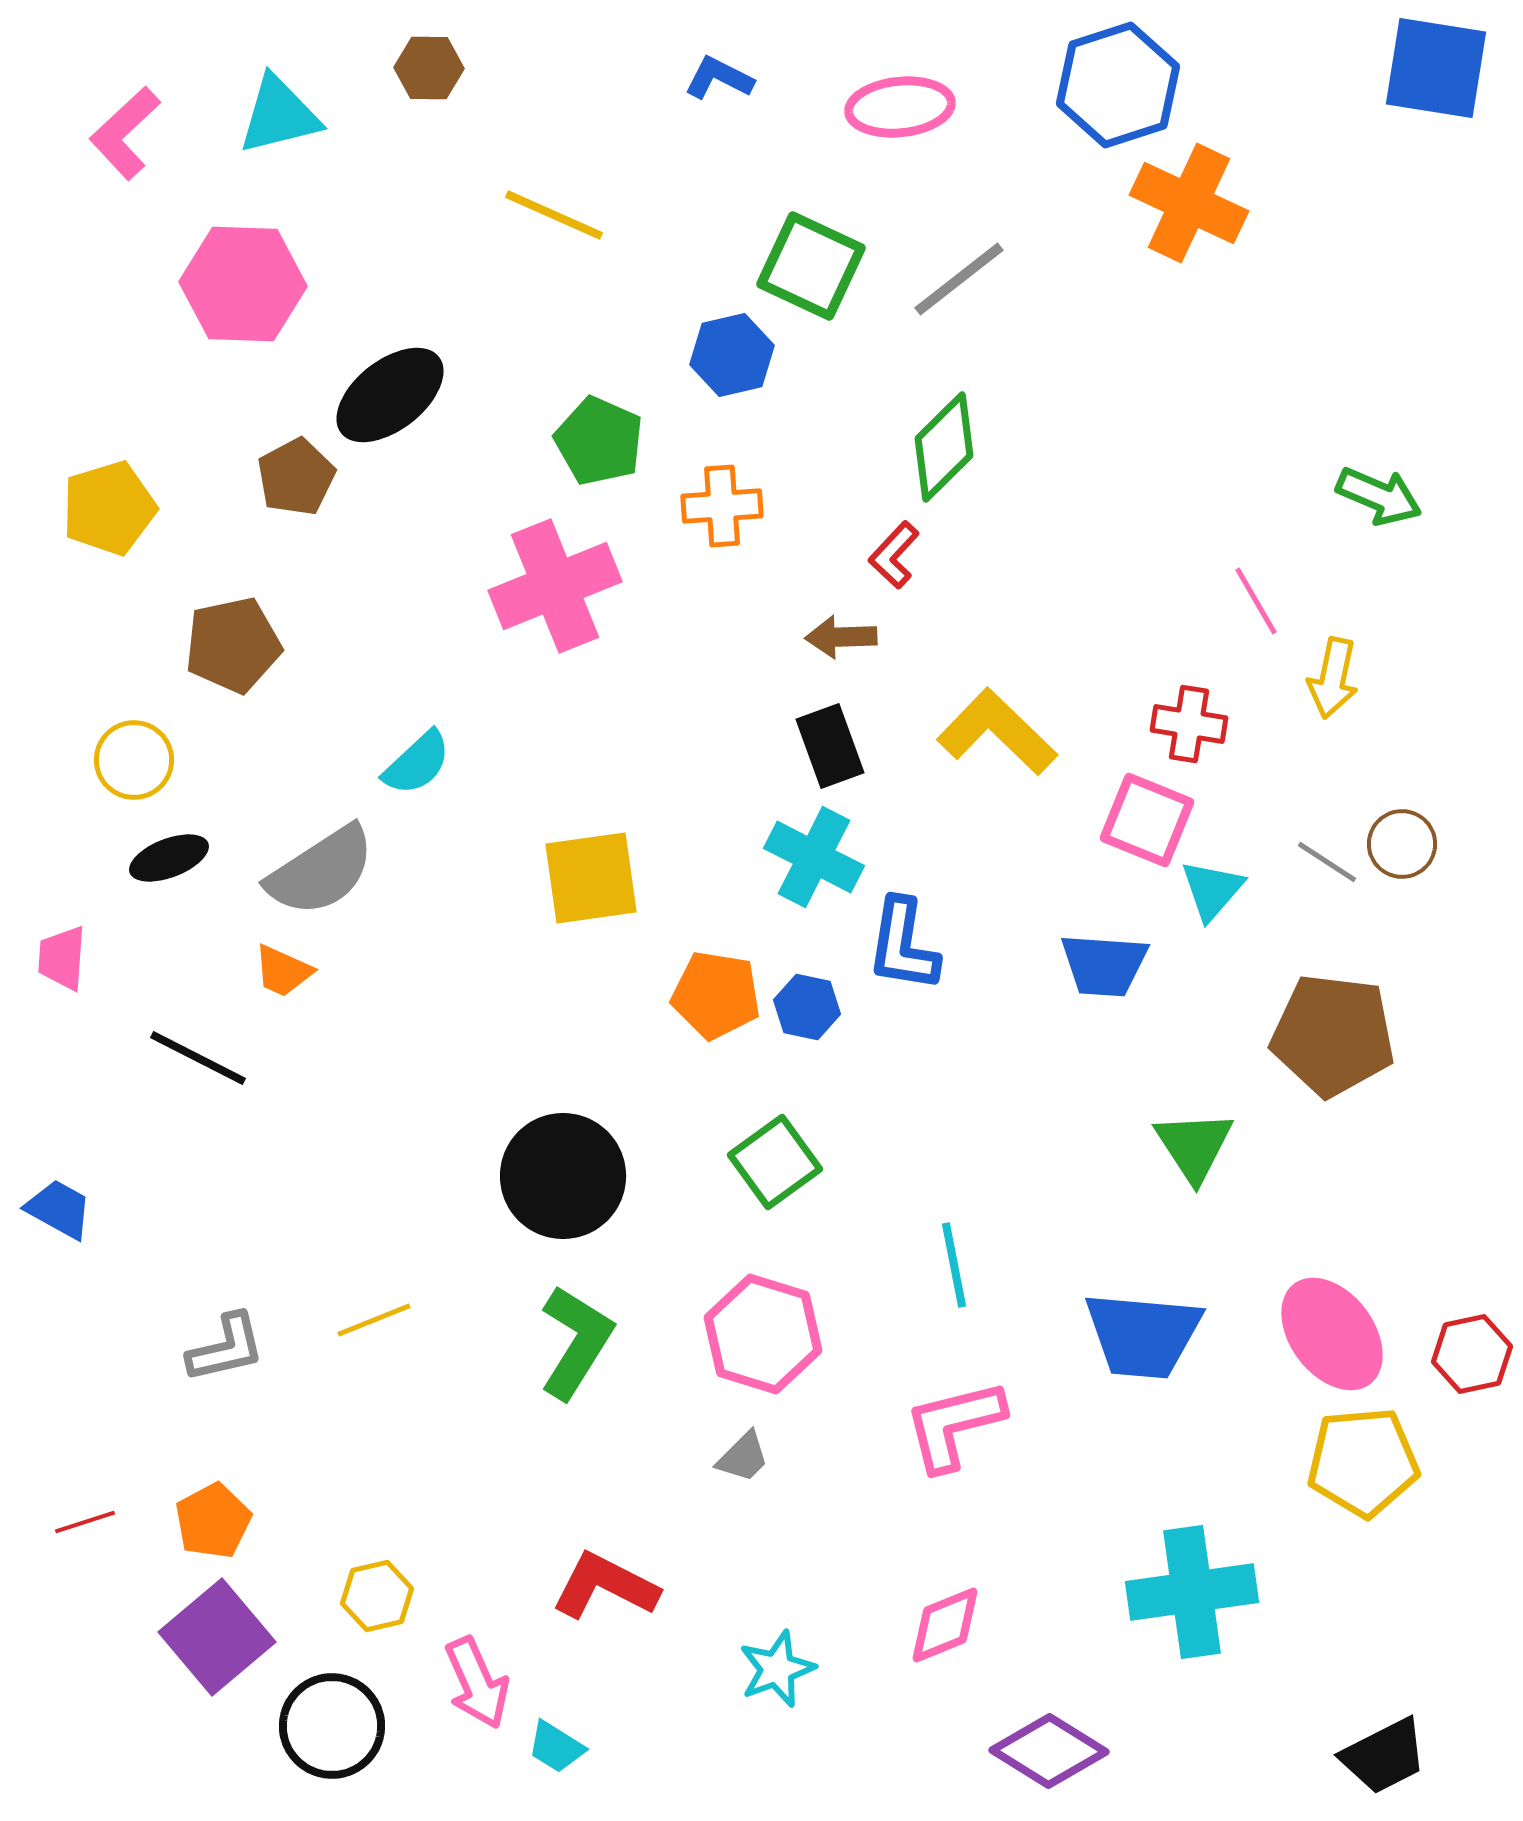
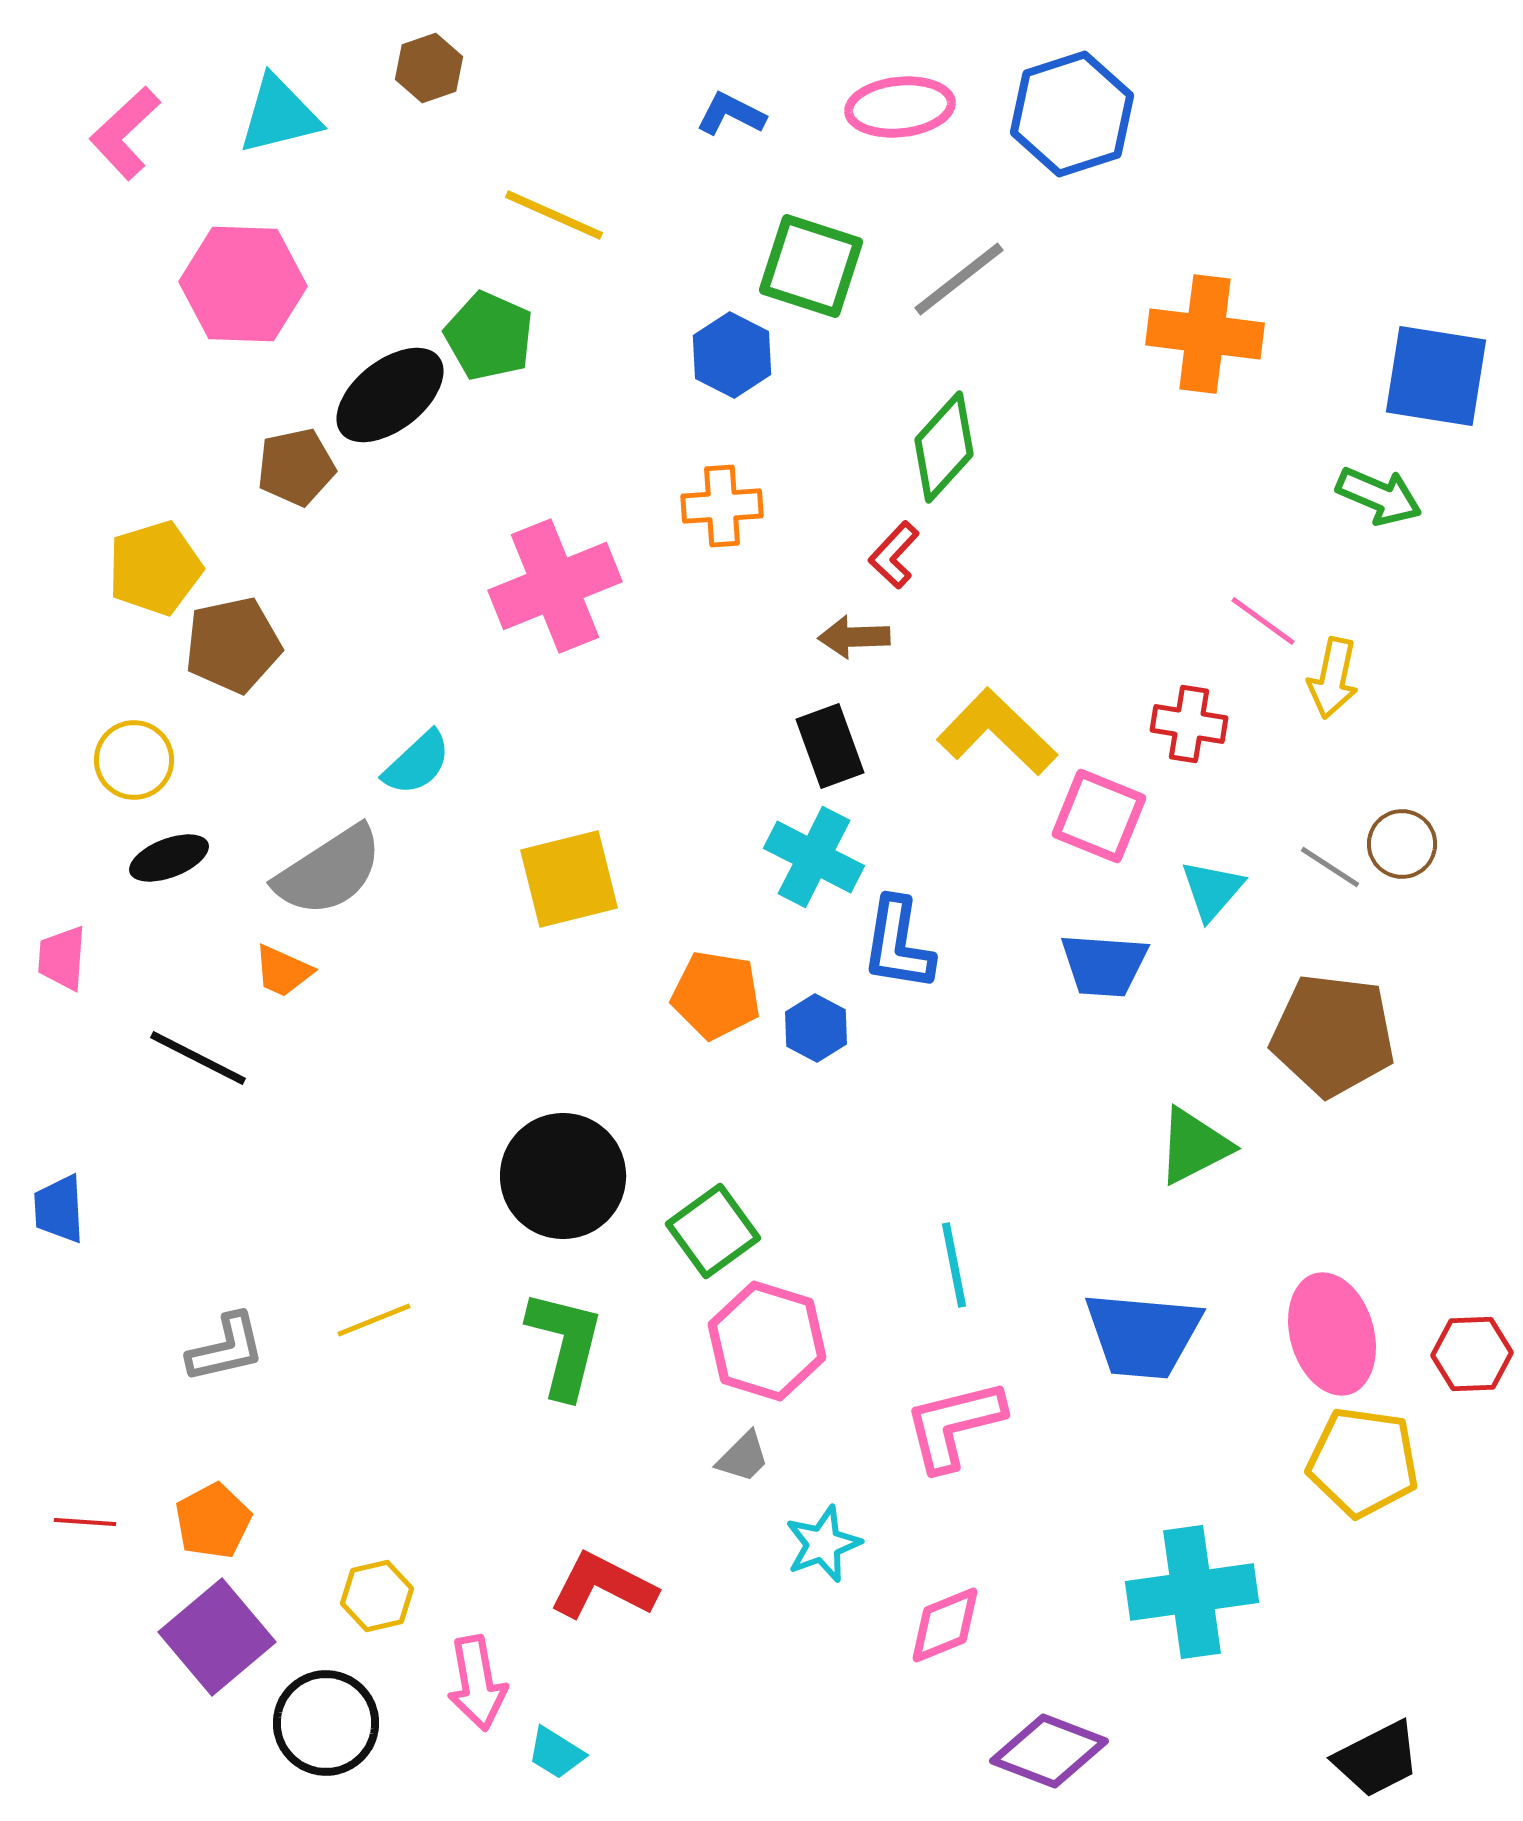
brown hexagon at (429, 68): rotated 20 degrees counterclockwise
blue square at (1436, 68): moved 308 px down
blue L-shape at (719, 78): moved 12 px right, 36 px down
blue hexagon at (1118, 85): moved 46 px left, 29 px down
orange cross at (1189, 203): moved 16 px right, 131 px down; rotated 18 degrees counterclockwise
green square at (811, 266): rotated 7 degrees counterclockwise
blue hexagon at (732, 355): rotated 20 degrees counterclockwise
green pentagon at (599, 441): moved 110 px left, 105 px up
green diamond at (944, 447): rotated 3 degrees counterclockwise
brown pentagon at (296, 477): moved 10 px up; rotated 16 degrees clockwise
yellow pentagon at (109, 508): moved 46 px right, 60 px down
pink line at (1256, 601): moved 7 px right, 20 px down; rotated 24 degrees counterclockwise
brown arrow at (841, 637): moved 13 px right
pink square at (1147, 820): moved 48 px left, 4 px up
gray line at (1327, 862): moved 3 px right, 5 px down
gray semicircle at (321, 871): moved 8 px right
yellow square at (591, 878): moved 22 px left, 1 px down; rotated 6 degrees counterclockwise
blue L-shape at (903, 945): moved 5 px left, 1 px up
blue hexagon at (807, 1007): moved 9 px right, 21 px down; rotated 16 degrees clockwise
green triangle at (1194, 1146): rotated 36 degrees clockwise
green square at (775, 1162): moved 62 px left, 69 px down
blue trapezoid at (59, 1209): rotated 122 degrees counterclockwise
pink hexagon at (763, 1334): moved 4 px right, 7 px down
pink ellipse at (1332, 1334): rotated 21 degrees clockwise
green L-shape at (576, 1342): moved 11 px left, 2 px down; rotated 18 degrees counterclockwise
red hexagon at (1472, 1354): rotated 10 degrees clockwise
yellow pentagon at (1363, 1462): rotated 13 degrees clockwise
red line at (85, 1522): rotated 22 degrees clockwise
red L-shape at (605, 1586): moved 2 px left
cyan star at (777, 1669): moved 46 px right, 125 px up
pink arrow at (477, 1683): rotated 14 degrees clockwise
black circle at (332, 1726): moved 6 px left, 3 px up
cyan trapezoid at (556, 1747): moved 6 px down
purple diamond at (1049, 1751): rotated 11 degrees counterclockwise
black trapezoid at (1384, 1756): moved 7 px left, 3 px down
